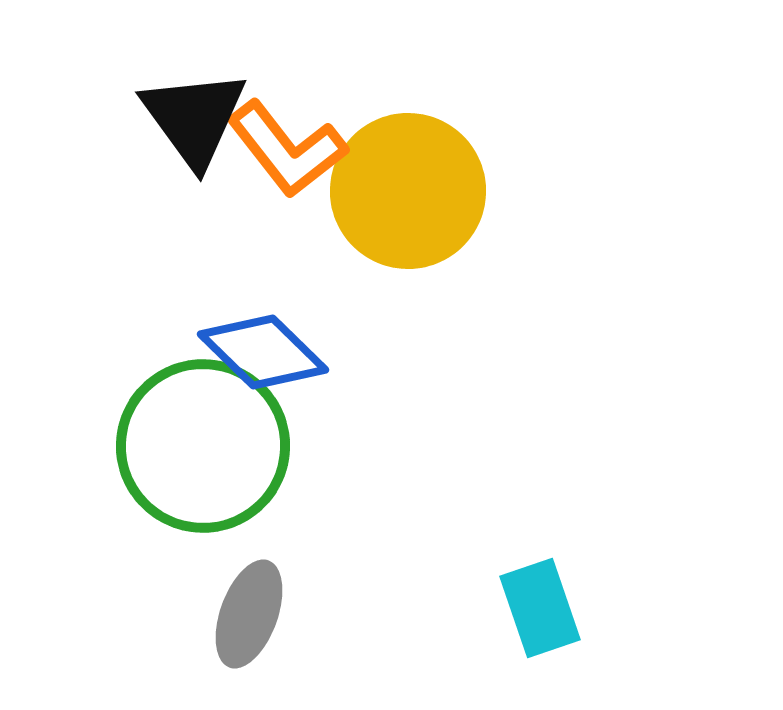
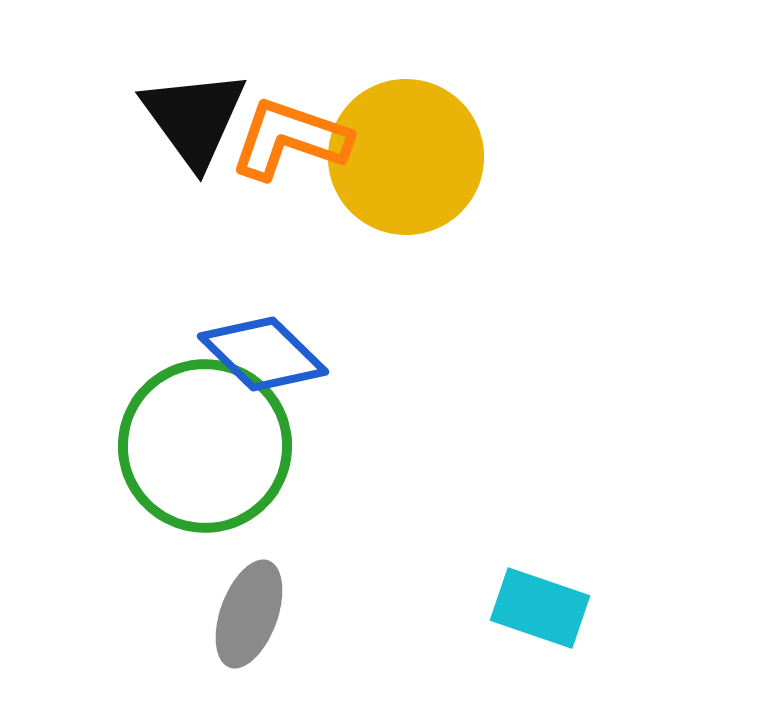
orange L-shape: moved 3 px right, 10 px up; rotated 147 degrees clockwise
yellow circle: moved 2 px left, 34 px up
blue diamond: moved 2 px down
green circle: moved 2 px right
cyan rectangle: rotated 52 degrees counterclockwise
